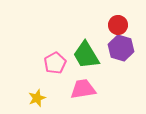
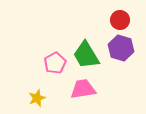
red circle: moved 2 px right, 5 px up
